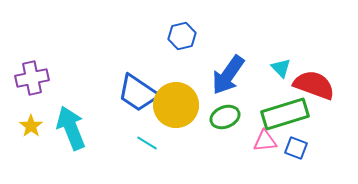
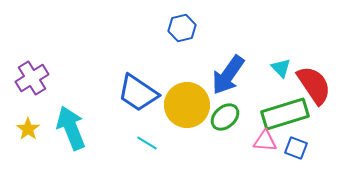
blue hexagon: moved 8 px up
purple cross: rotated 20 degrees counterclockwise
red semicircle: rotated 36 degrees clockwise
yellow circle: moved 11 px right
green ellipse: rotated 20 degrees counterclockwise
yellow star: moved 3 px left, 3 px down
pink triangle: rotated 10 degrees clockwise
